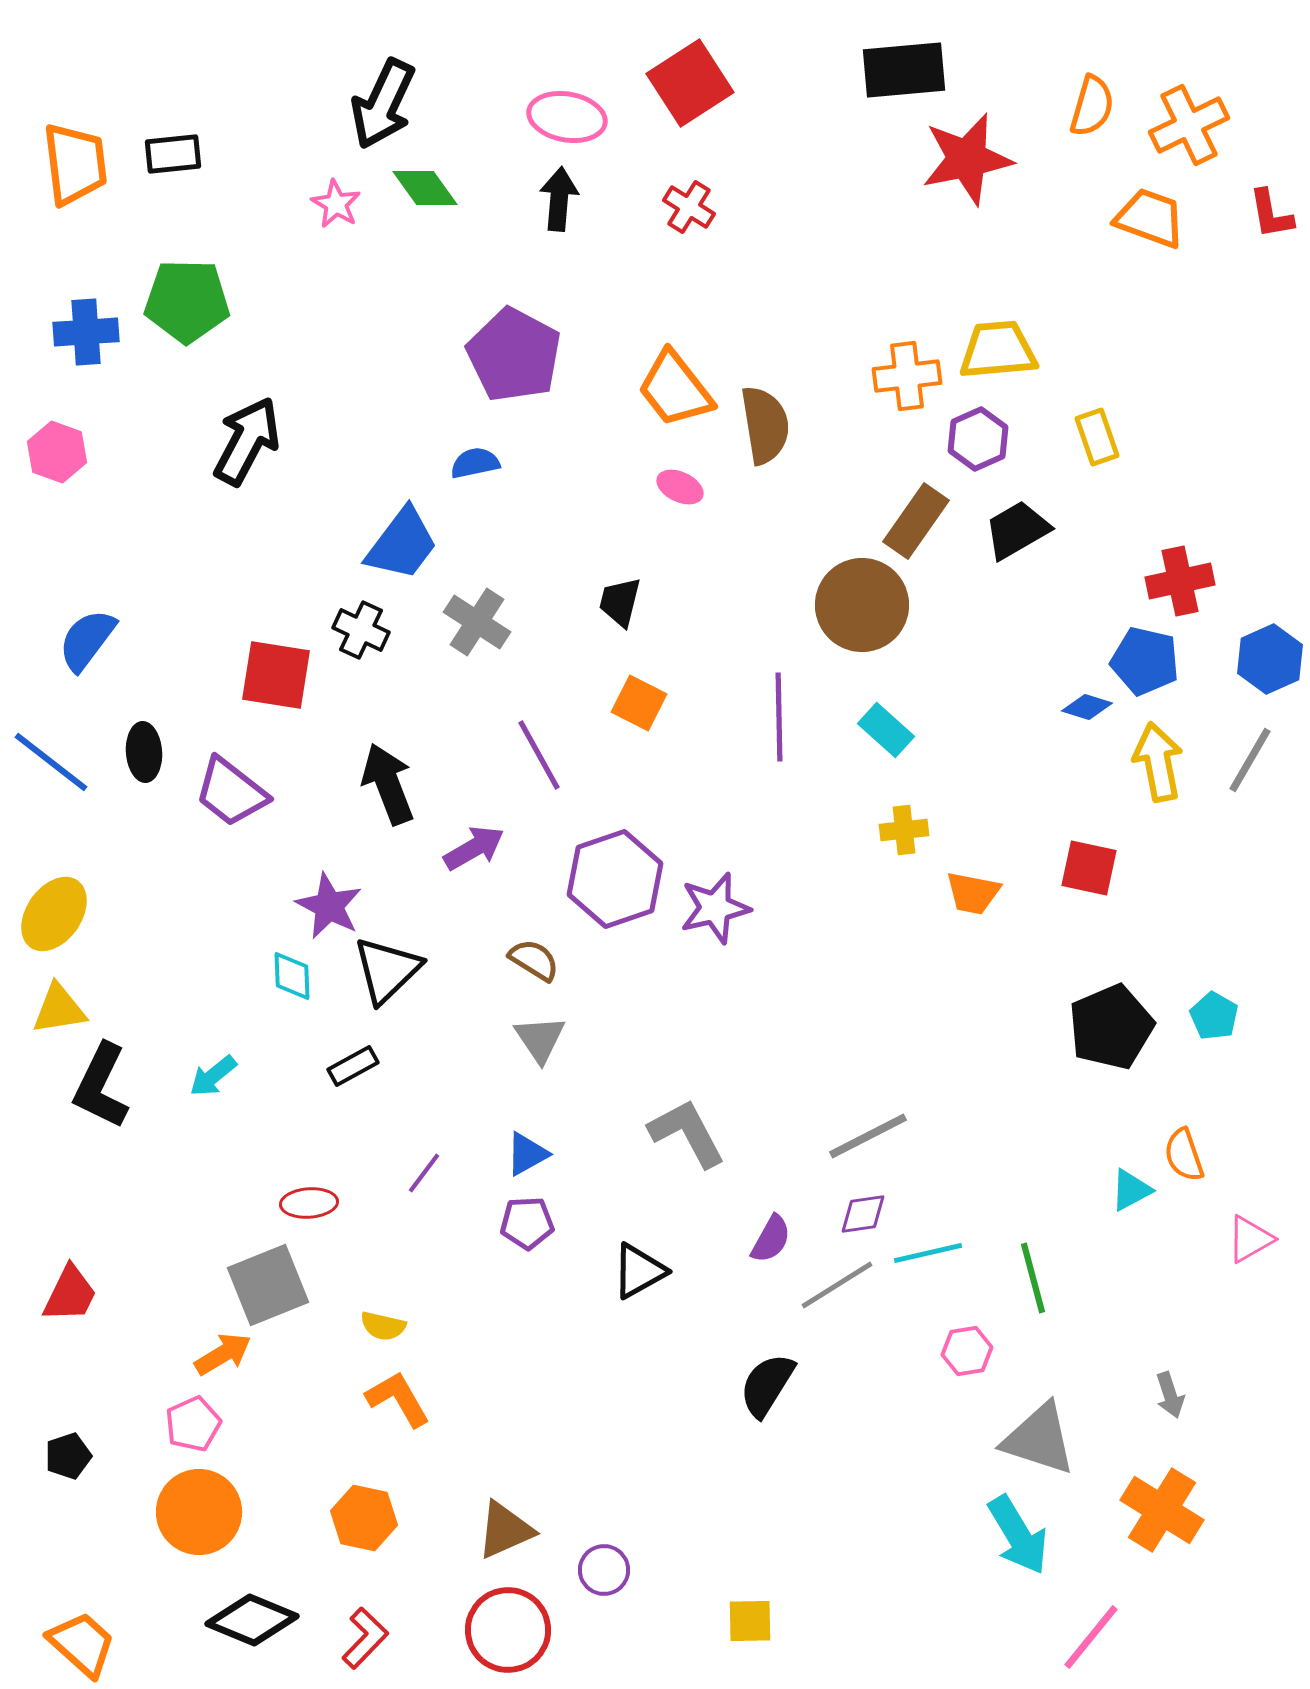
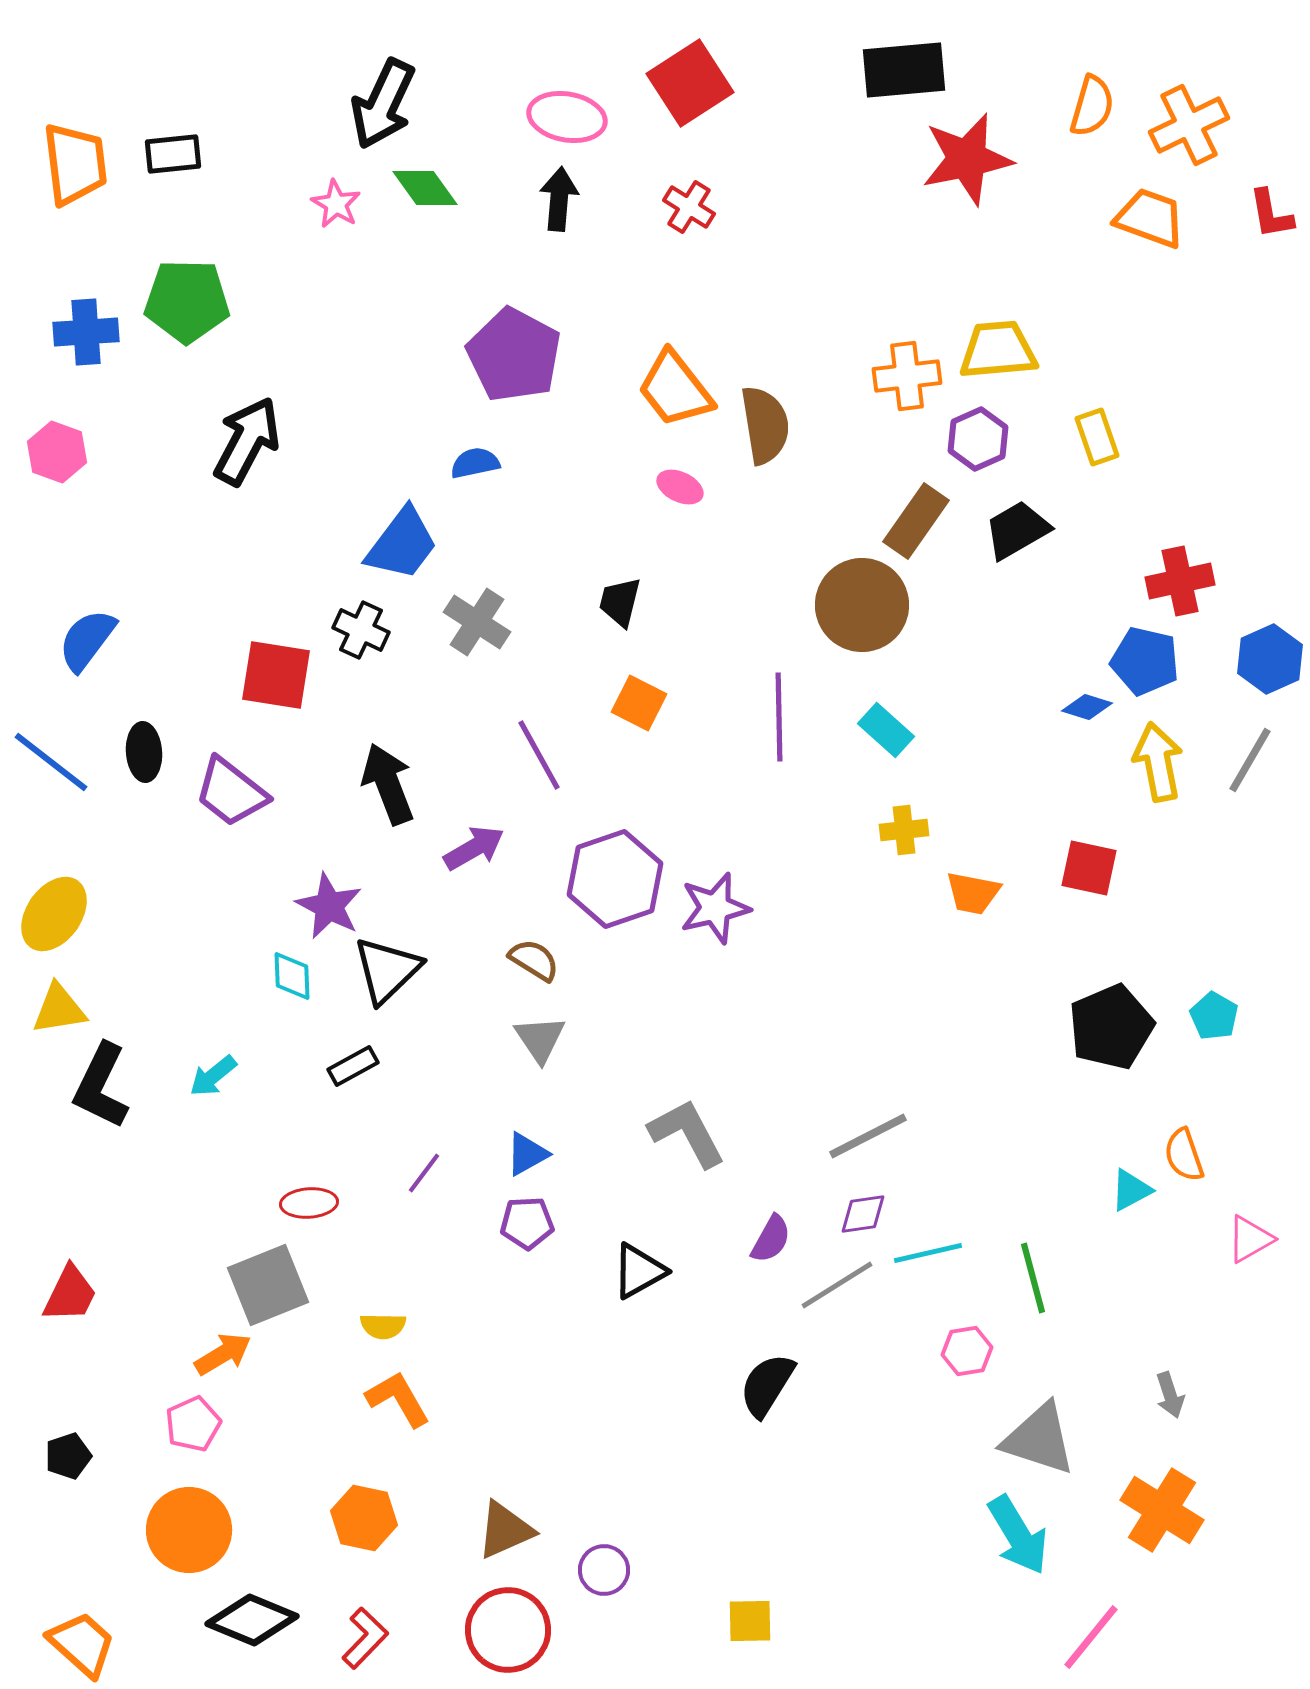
yellow semicircle at (383, 1326): rotated 12 degrees counterclockwise
orange circle at (199, 1512): moved 10 px left, 18 px down
